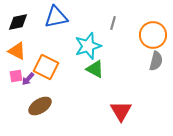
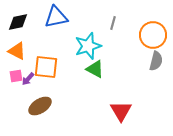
orange square: rotated 20 degrees counterclockwise
